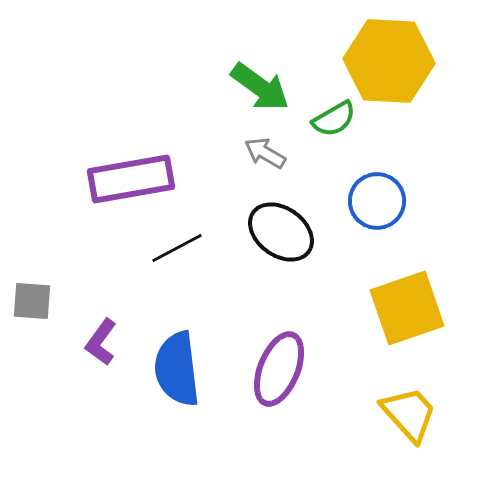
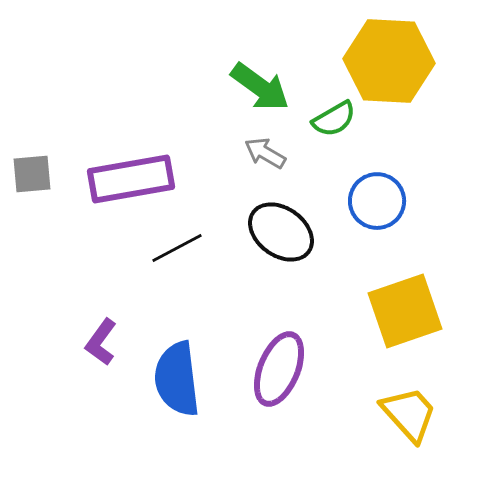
gray square: moved 127 px up; rotated 9 degrees counterclockwise
yellow square: moved 2 px left, 3 px down
blue semicircle: moved 10 px down
